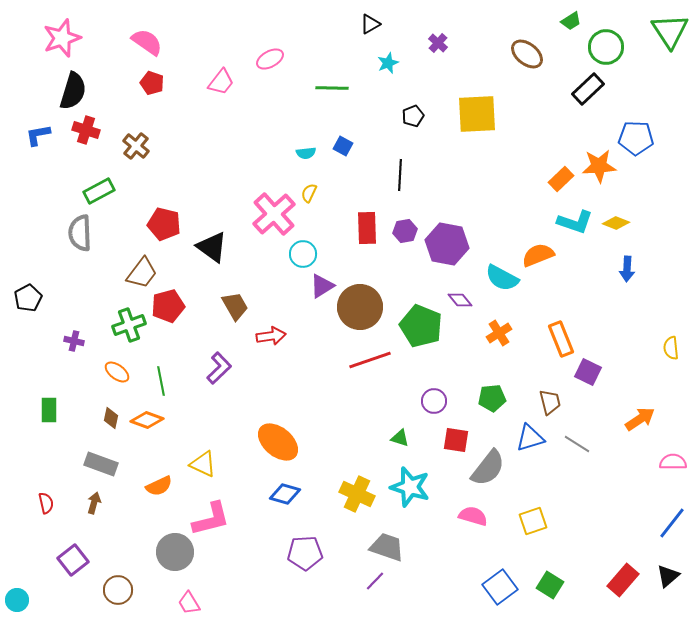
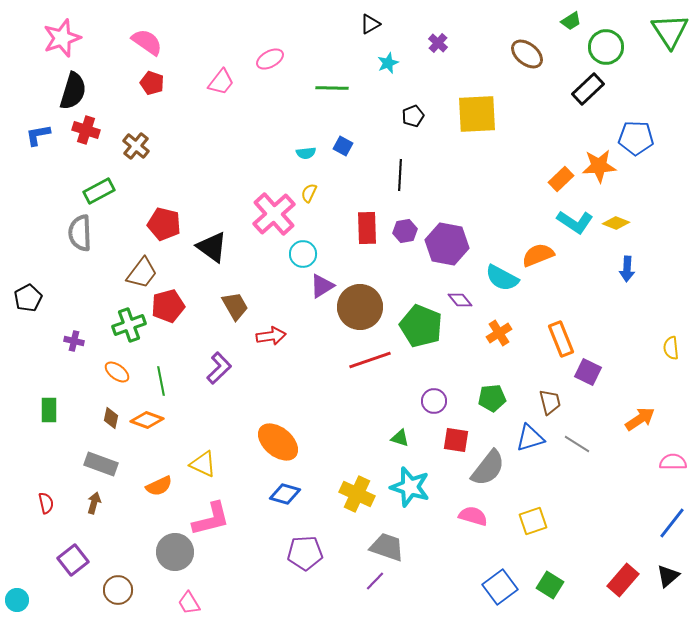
cyan L-shape at (575, 222): rotated 15 degrees clockwise
